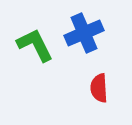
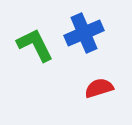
red semicircle: rotated 76 degrees clockwise
